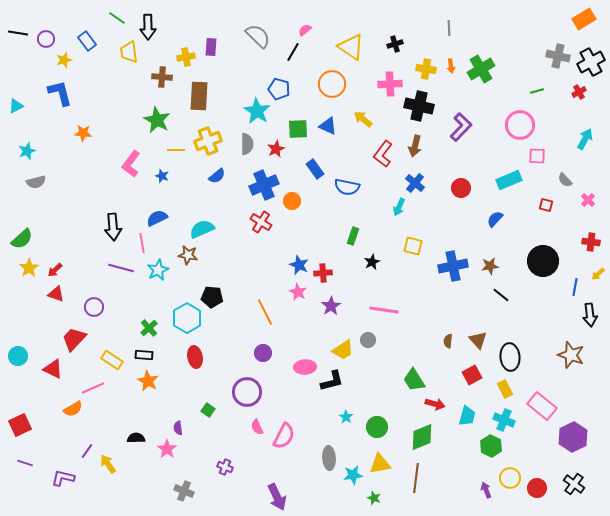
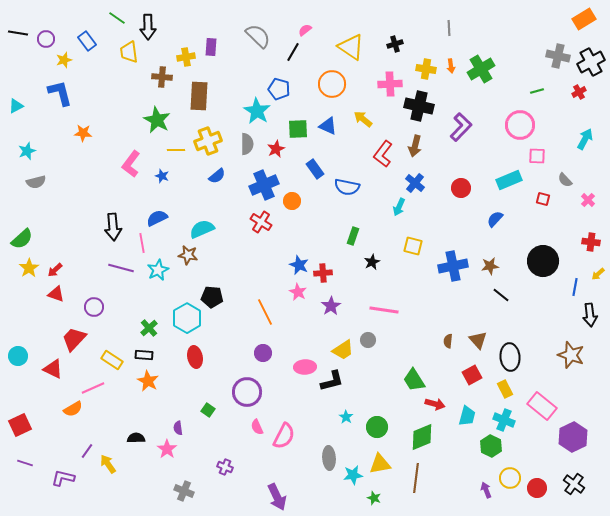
red square at (546, 205): moved 3 px left, 6 px up
